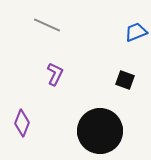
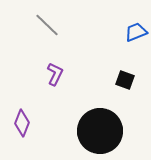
gray line: rotated 20 degrees clockwise
